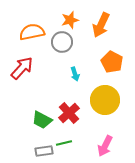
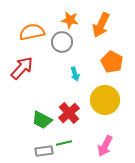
orange star: rotated 24 degrees clockwise
